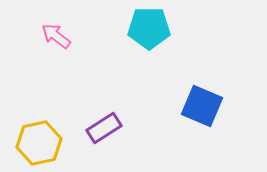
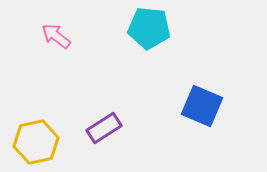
cyan pentagon: rotated 6 degrees clockwise
yellow hexagon: moved 3 px left, 1 px up
